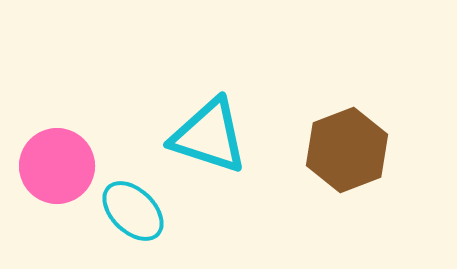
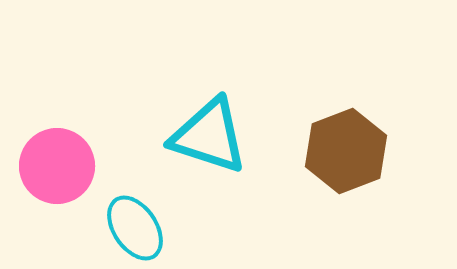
brown hexagon: moved 1 px left, 1 px down
cyan ellipse: moved 2 px right, 17 px down; rotated 12 degrees clockwise
